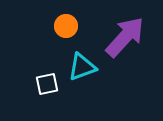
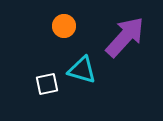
orange circle: moved 2 px left
cyan triangle: moved 3 px down; rotated 36 degrees clockwise
